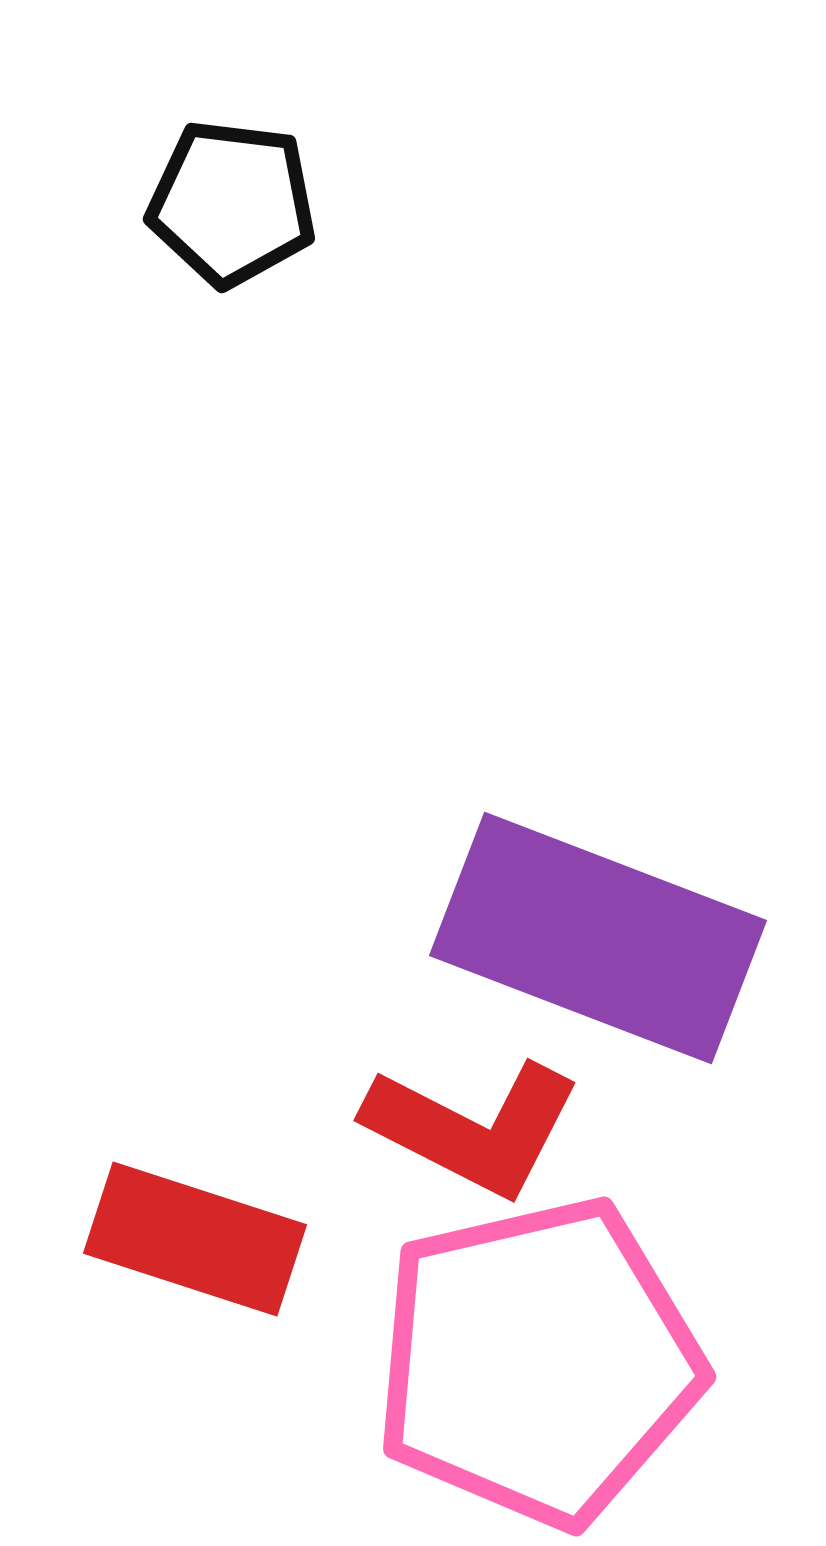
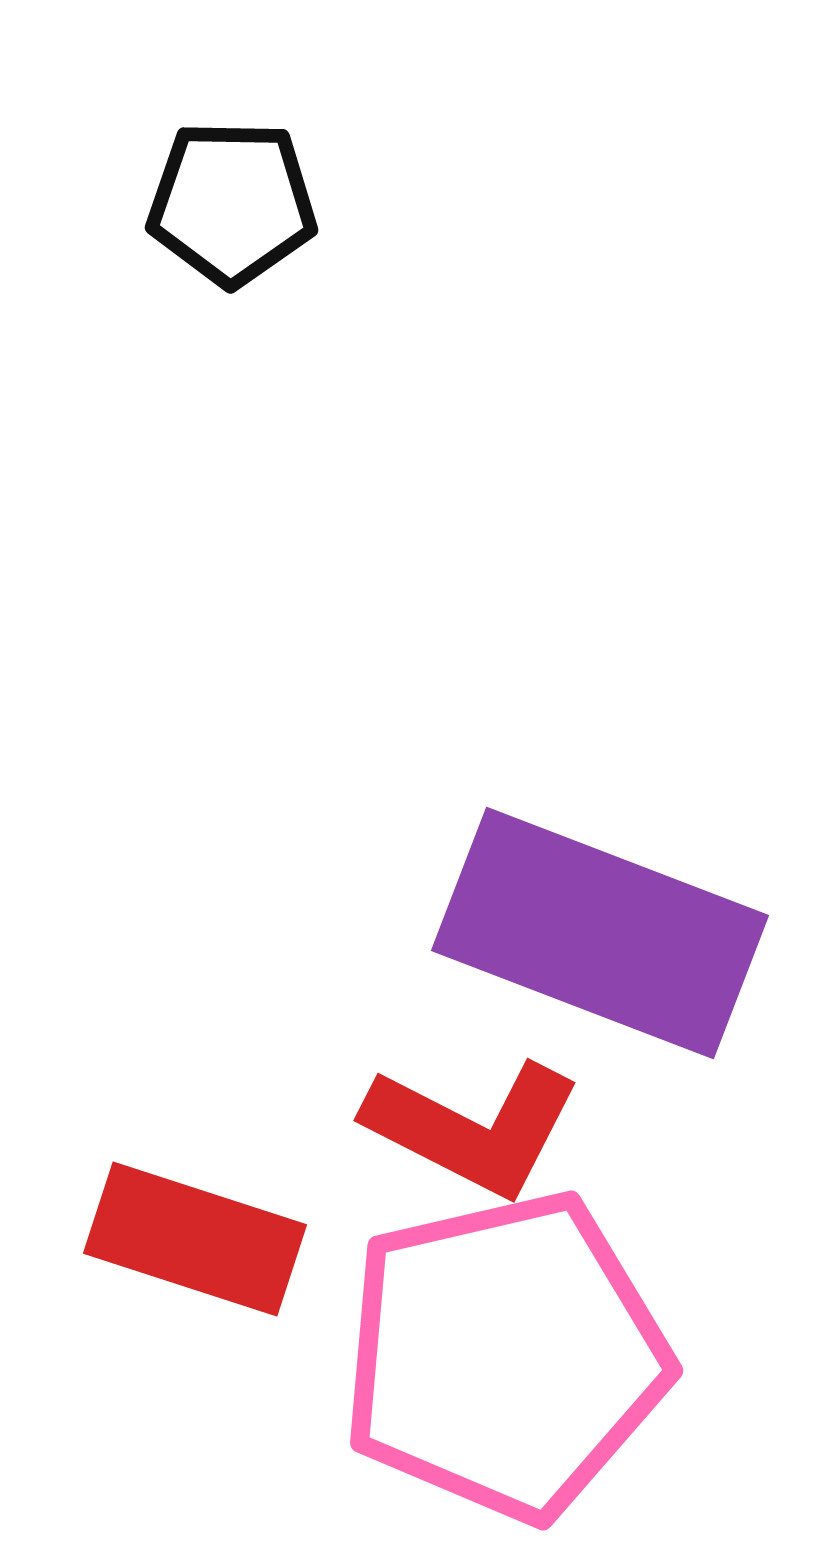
black pentagon: rotated 6 degrees counterclockwise
purple rectangle: moved 2 px right, 5 px up
pink pentagon: moved 33 px left, 6 px up
